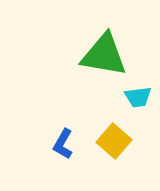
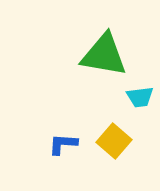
cyan trapezoid: moved 2 px right
blue L-shape: rotated 64 degrees clockwise
